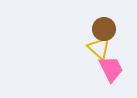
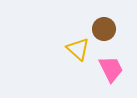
yellow triangle: moved 21 px left, 1 px down
